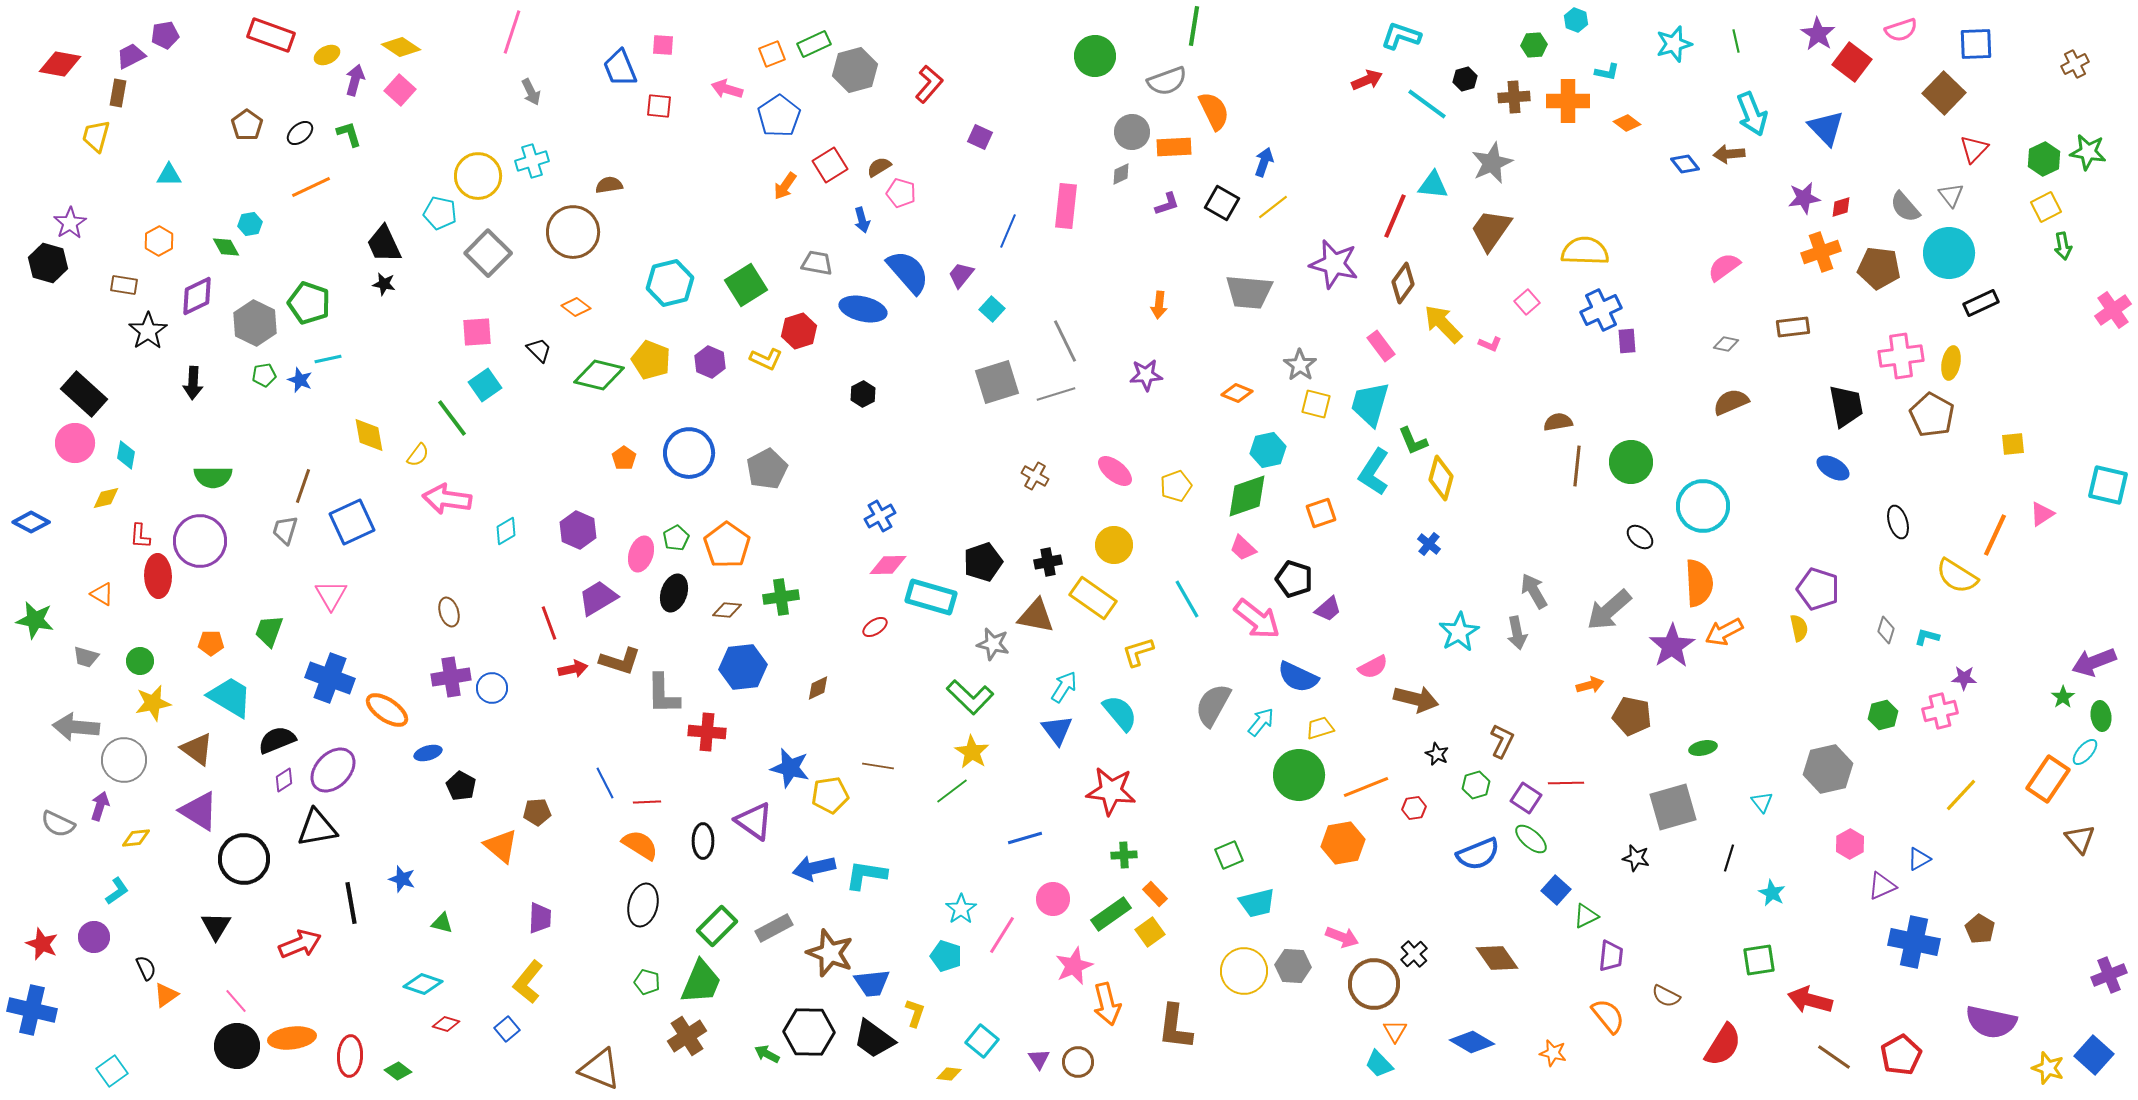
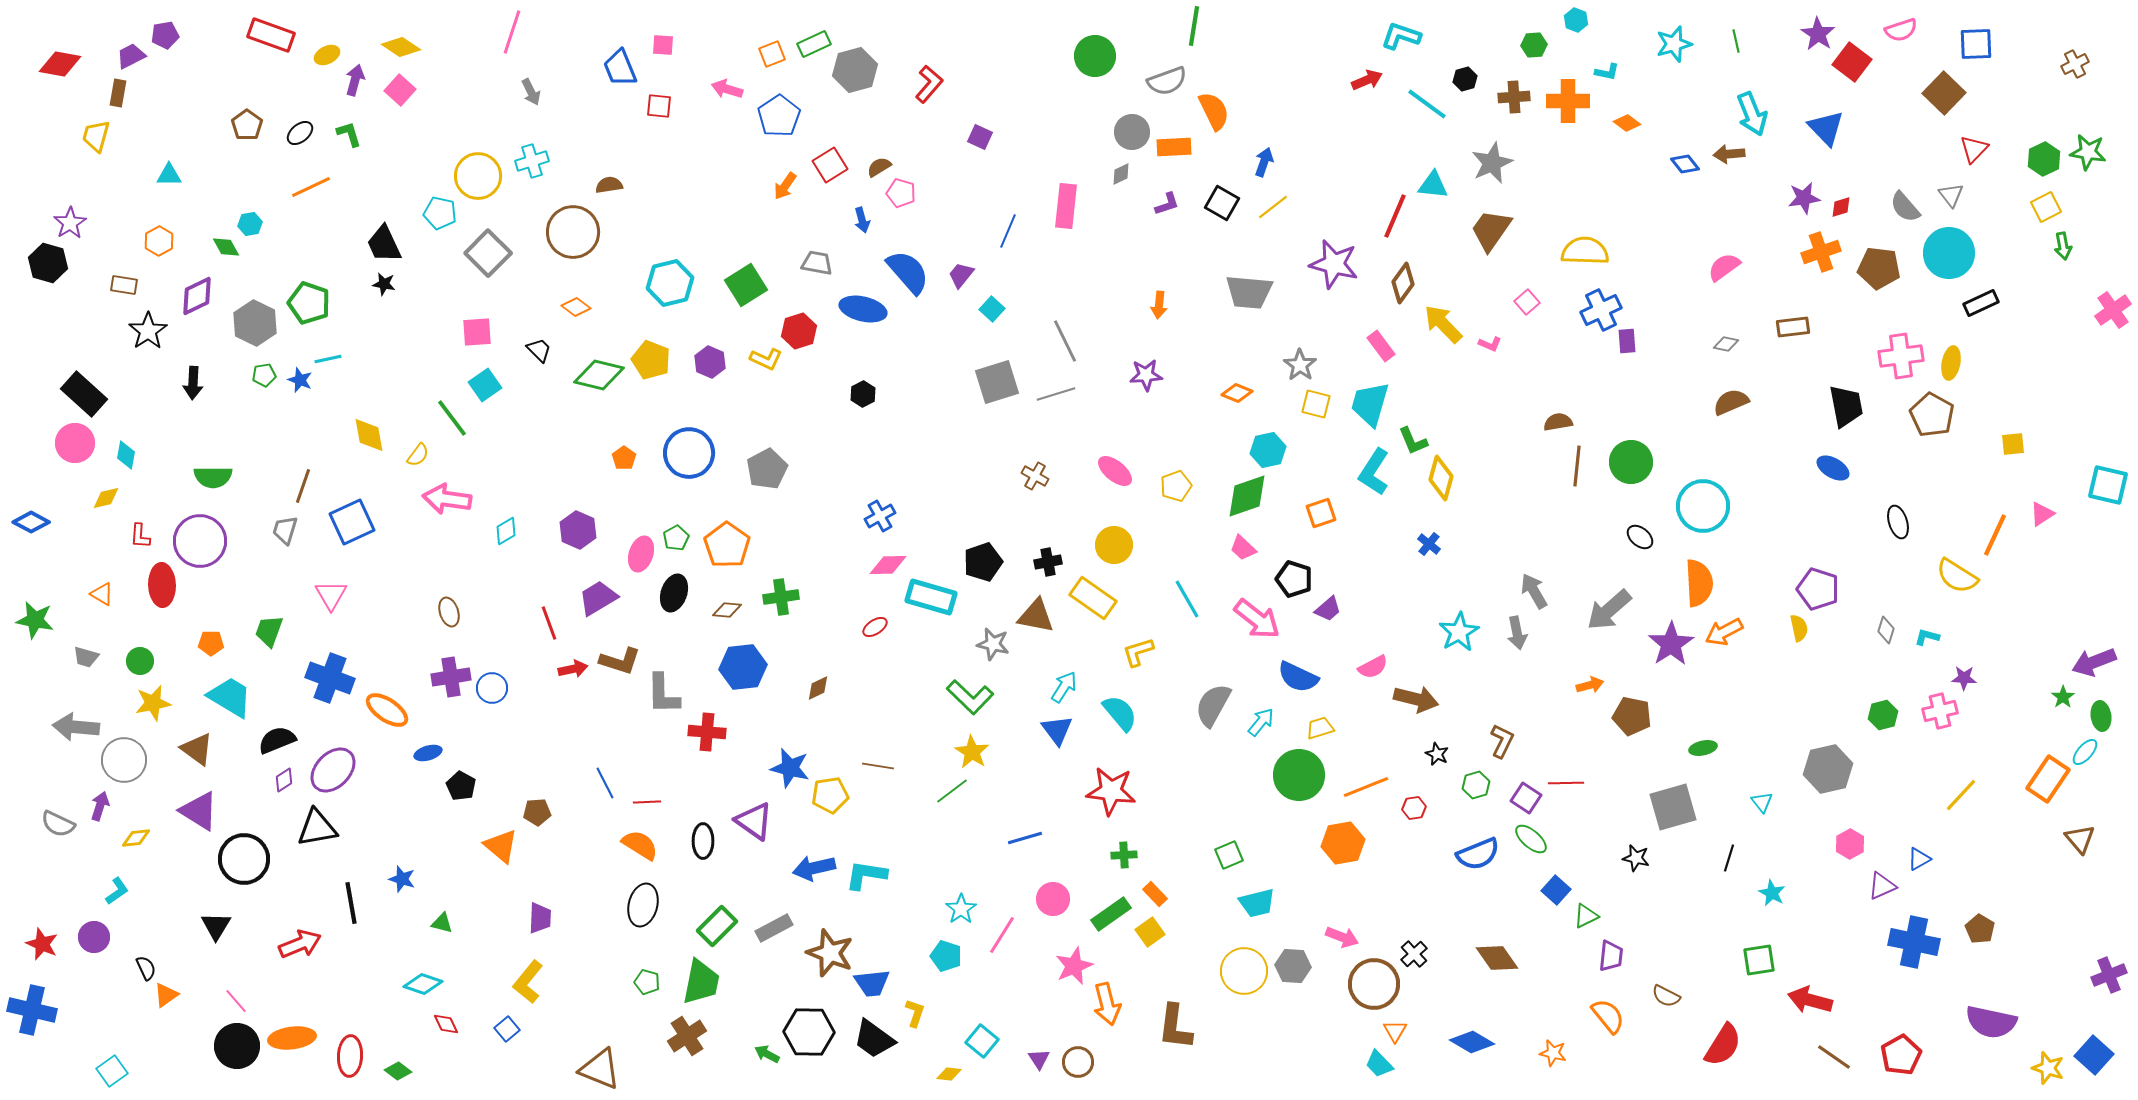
red ellipse at (158, 576): moved 4 px right, 9 px down
purple star at (1672, 646): moved 1 px left, 2 px up
green trapezoid at (701, 982): rotated 12 degrees counterclockwise
red diamond at (446, 1024): rotated 48 degrees clockwise
